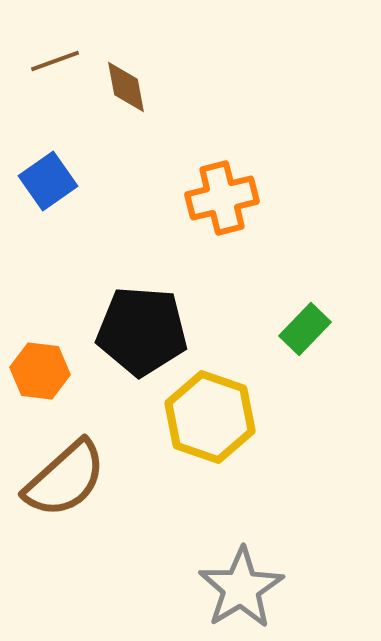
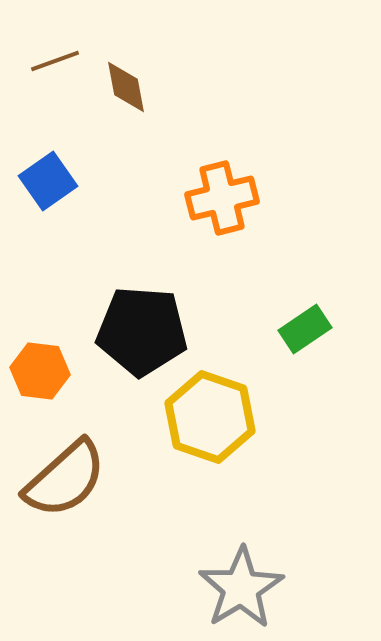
green rectangle: rotated 12 degrees clockwise
